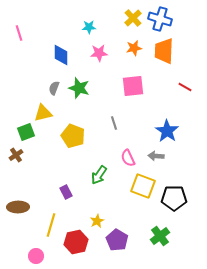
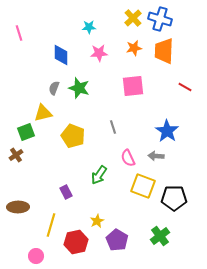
gray line: moved 1 px left, 4 px down
